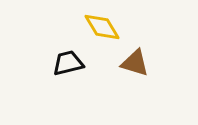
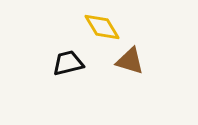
brown triangle: moved 5 px left, 2 px up
